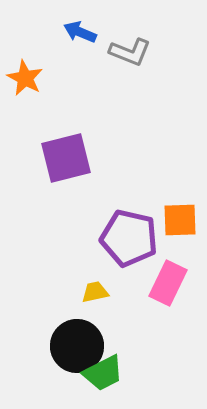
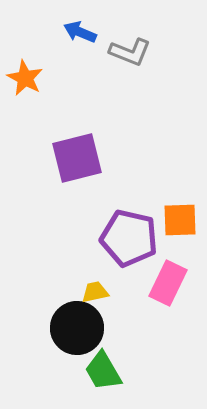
purple square: moved 11 px right
black circle: moved 18 px up
green trapezoid: moved 2 px up; rotated 87 degrees clockwise
